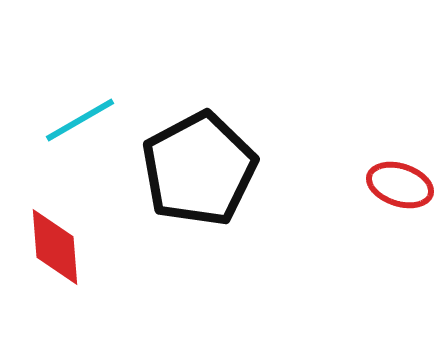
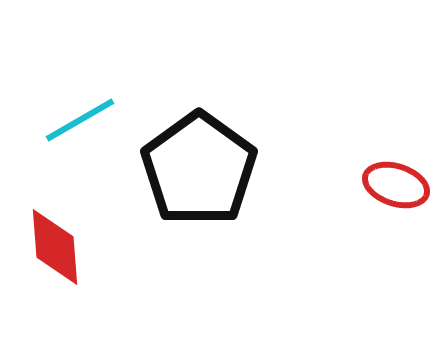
black pentagon: rotated 8 degrees counterclockwise
red ellipse: moved 4 px left
